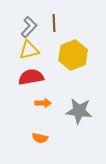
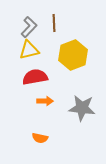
red semicircle: moved 4 px right
orange arrow: moved 2 px right, 2 px up
gray star: moved 3 px right, 3 px up
